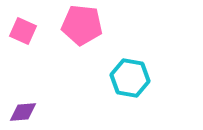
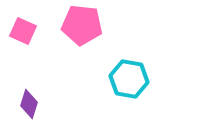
cyan hexagon: moved 1 px left, 1 px down
purple diamond: moved 6 px right, 8 px up; rotated 68 degrees counterclockwise
